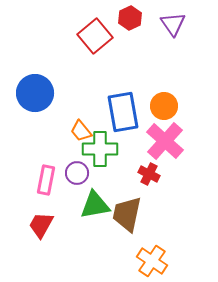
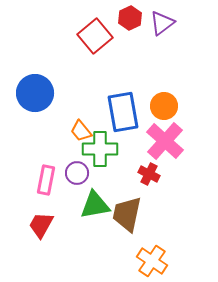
purple triangle: moved 11 px left, 1 px up; rotated 28 degrees clockwise
